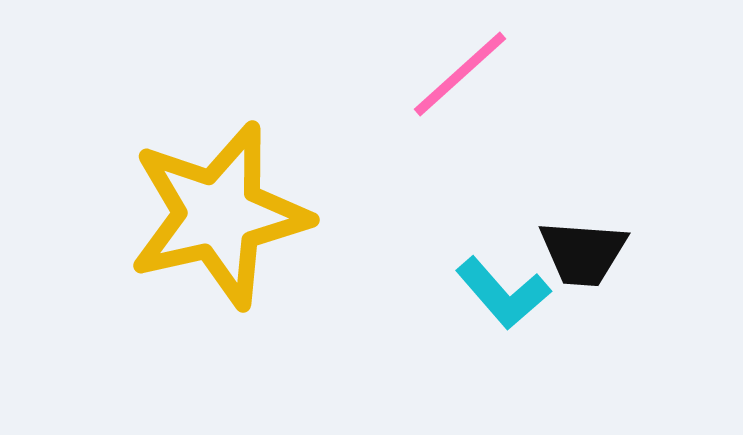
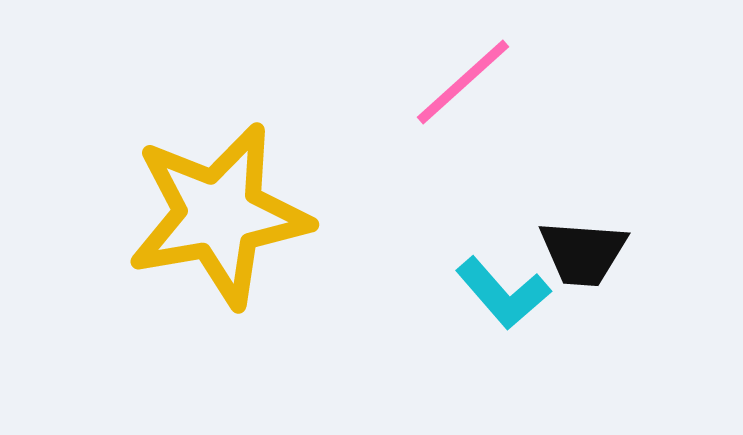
pink line: moved 3 px right, 8 px down
yellow star: rotated 3 degrees clockwise
